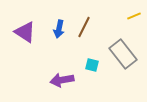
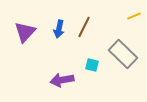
purple triangle: rotated 40 degrees clockwise
gray rectangle: rotated 8 degrees counterclockwise
